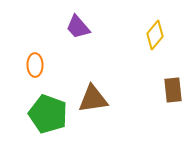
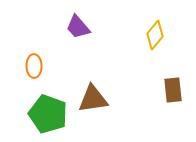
orange ellipse: moved 1 px left, 1 px down
